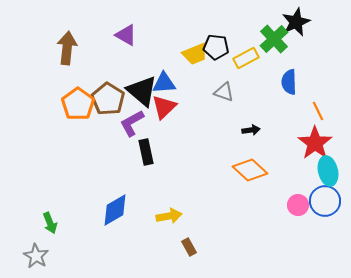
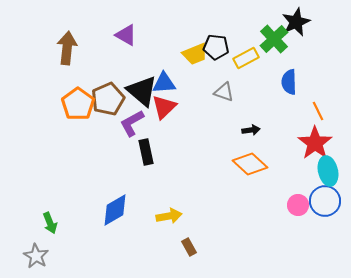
brown pentagon: rotated 16 degrees clockwise
orange diamond: moved 6 px up
